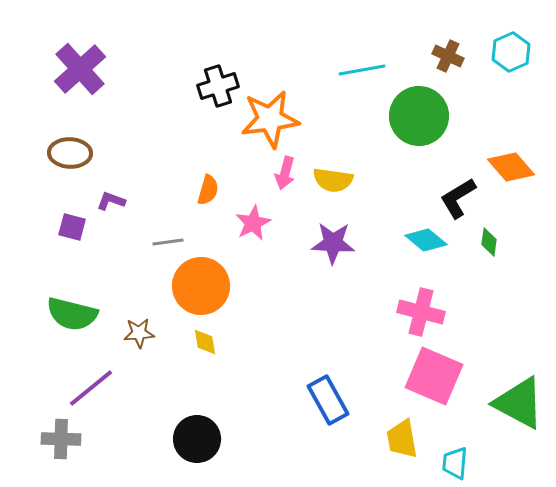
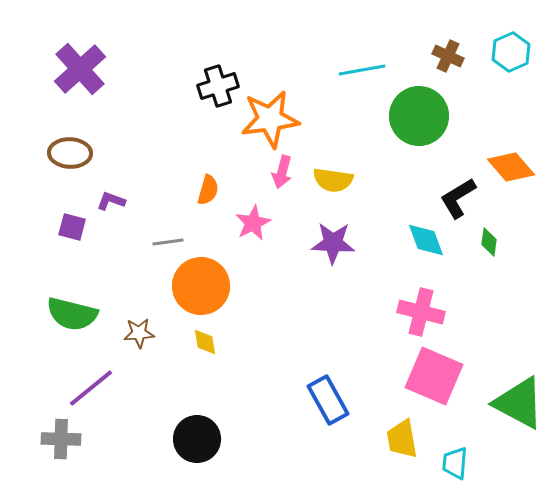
pink arrow: moved 3 px left, 1 px up
cyan diamond: rotated 30 degrees clockwise
